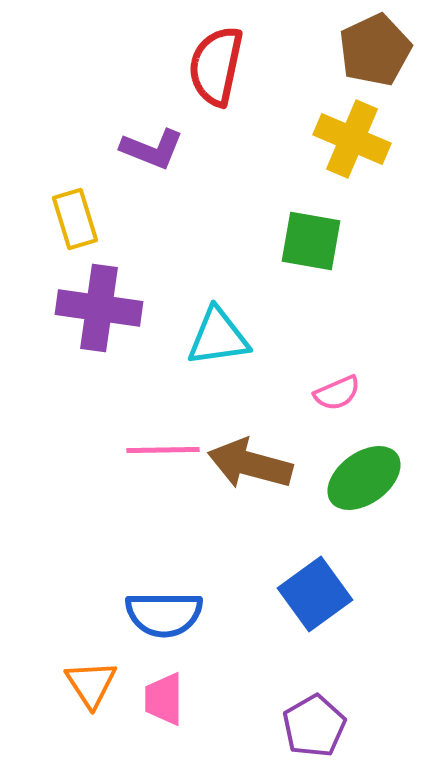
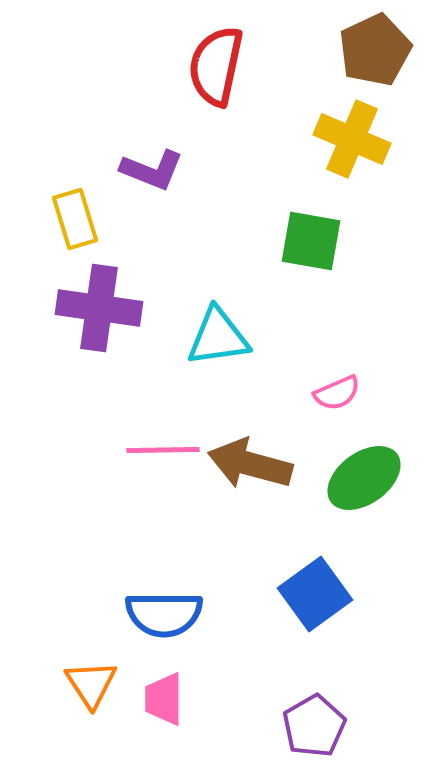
purple L-shape: moved 21 px down
